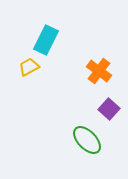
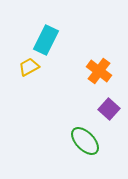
green ellipse: moved 2 px left, 1 px down
